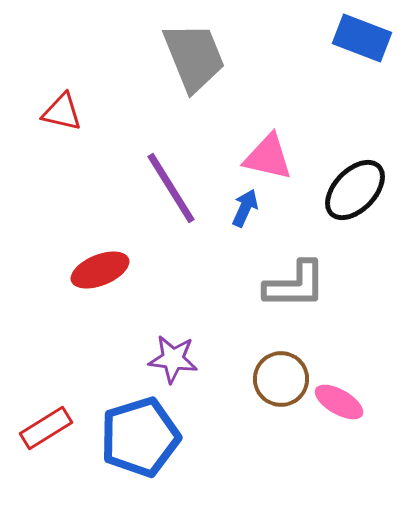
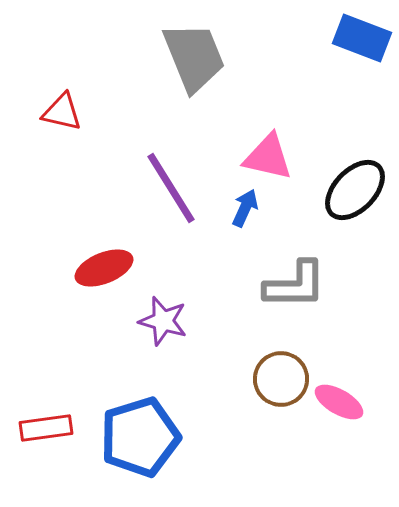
red ellipse: moved 4 px right, 2 px up
purple star: moved 10 px left, 38 px up; rotated 9 degrees clockwise
red rectangle: rotated 24 degrees clockwise
